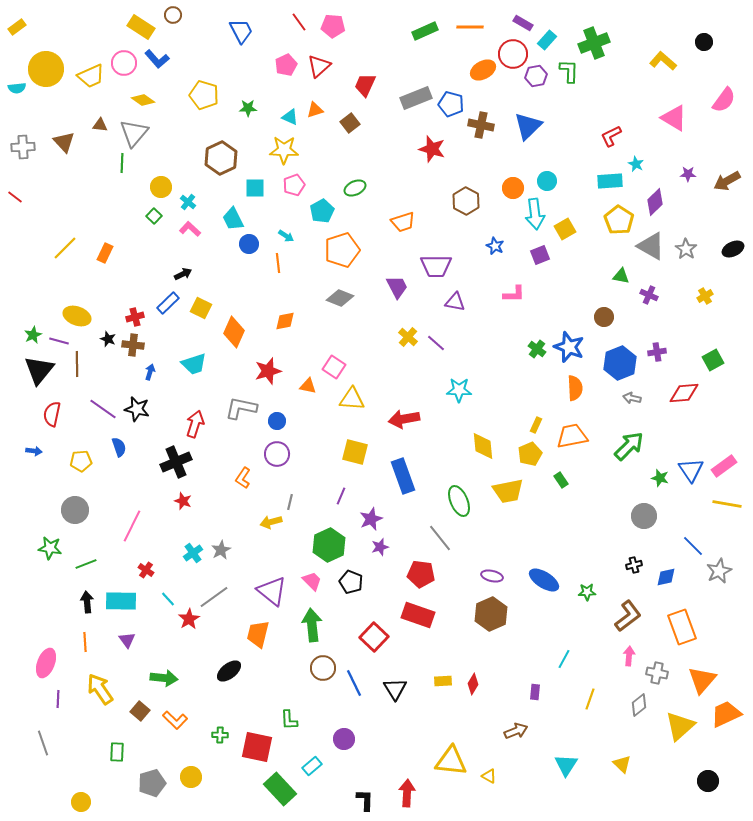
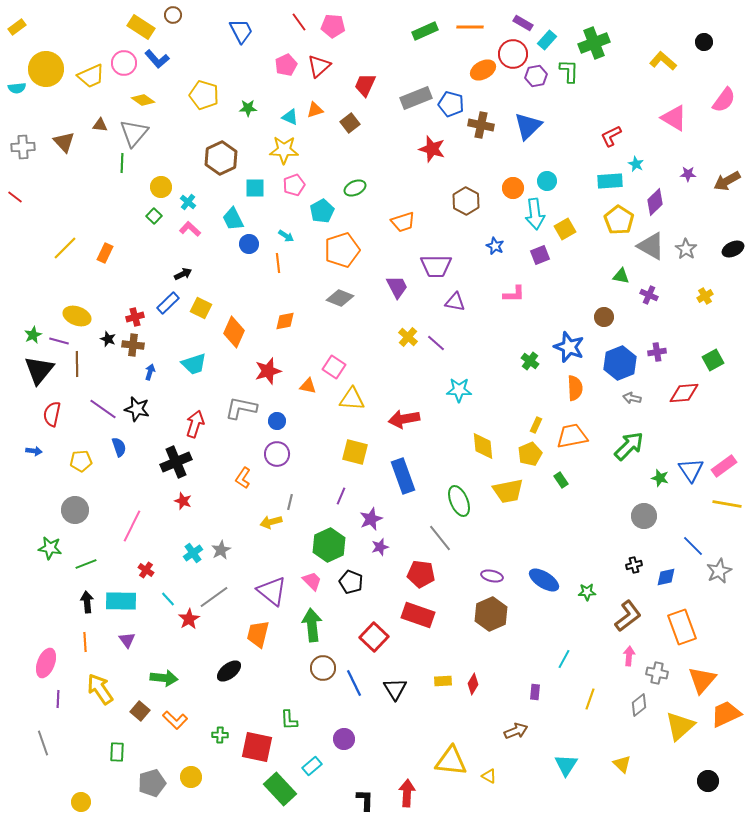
green cross at (537, 349): moved 7 px left, 12 px down
